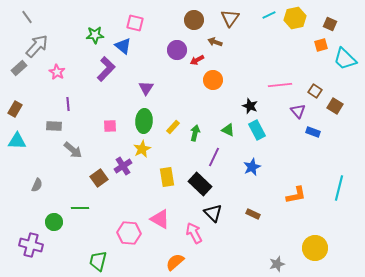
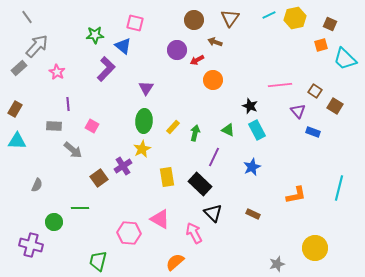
pink square at (110, 126): moved 18 px left; rotated 32 degrees clockwise
